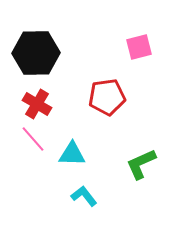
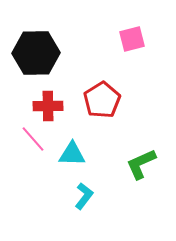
pink square: moved 7 px left, 8 px up
red pentagon: moved 5 px left, 3 px down; rotated 24 degrees counterclockwise
red cross: moved 11 px right, 2 px down; rotated 32 degrees counterclockwise
cyan L-shape: rotated 76 degrees clockwise
